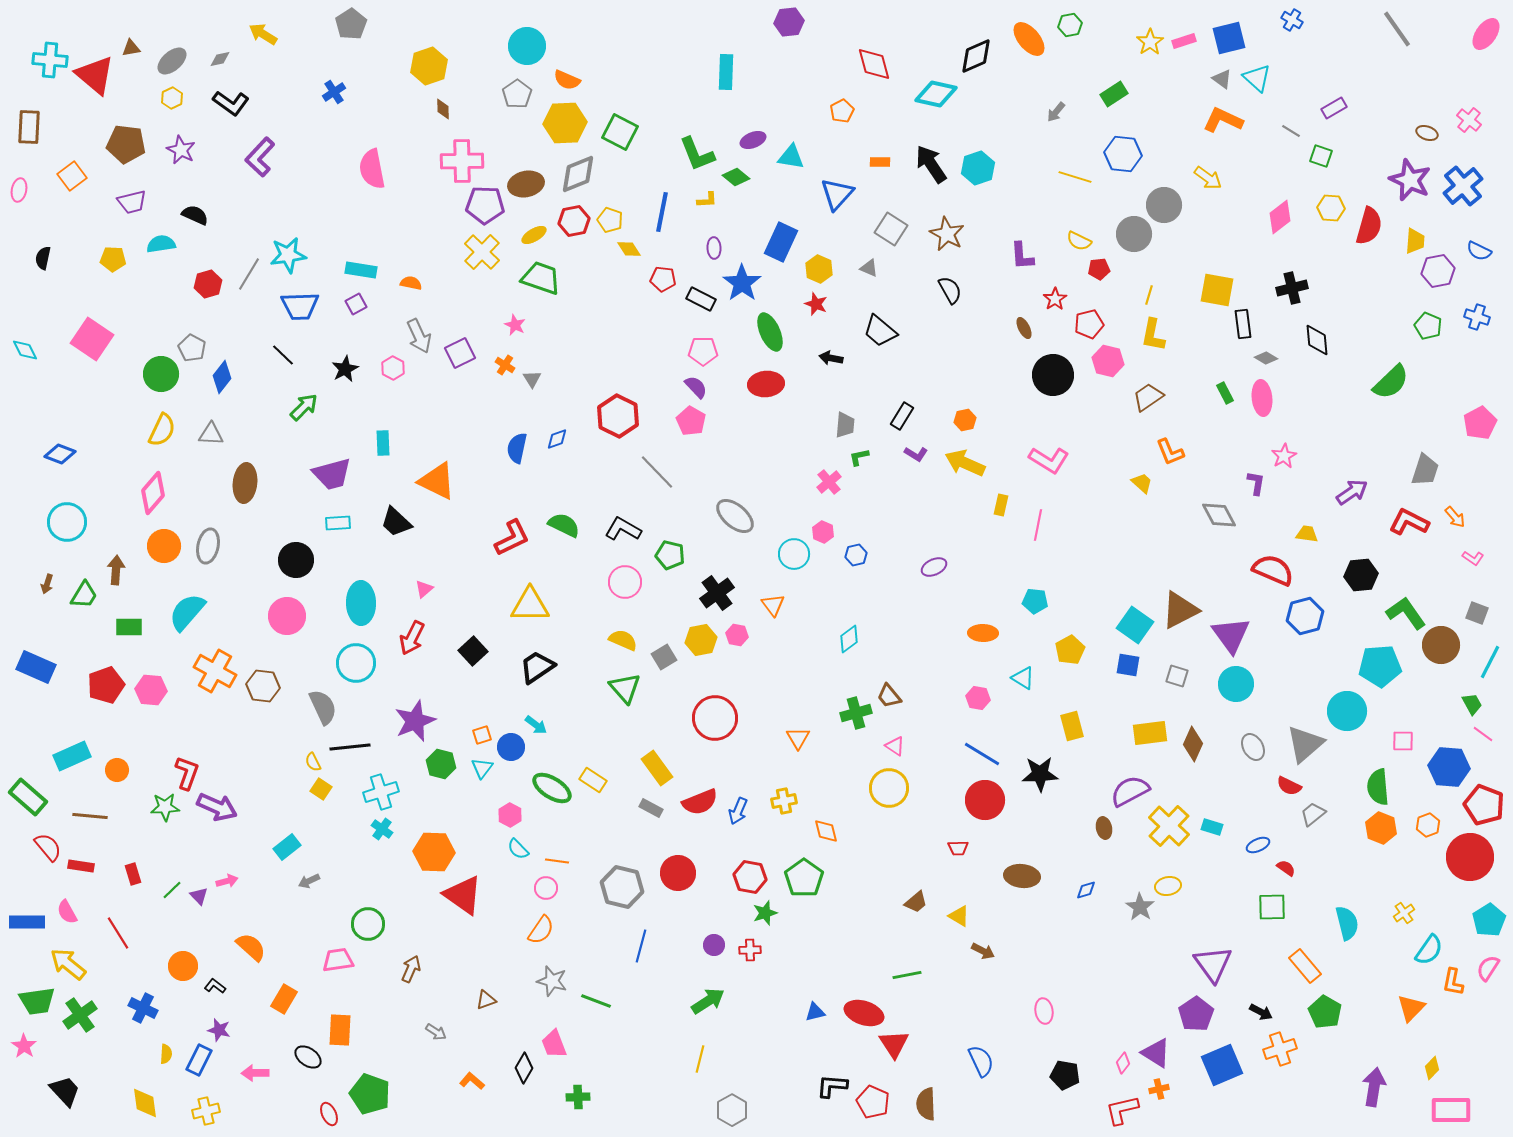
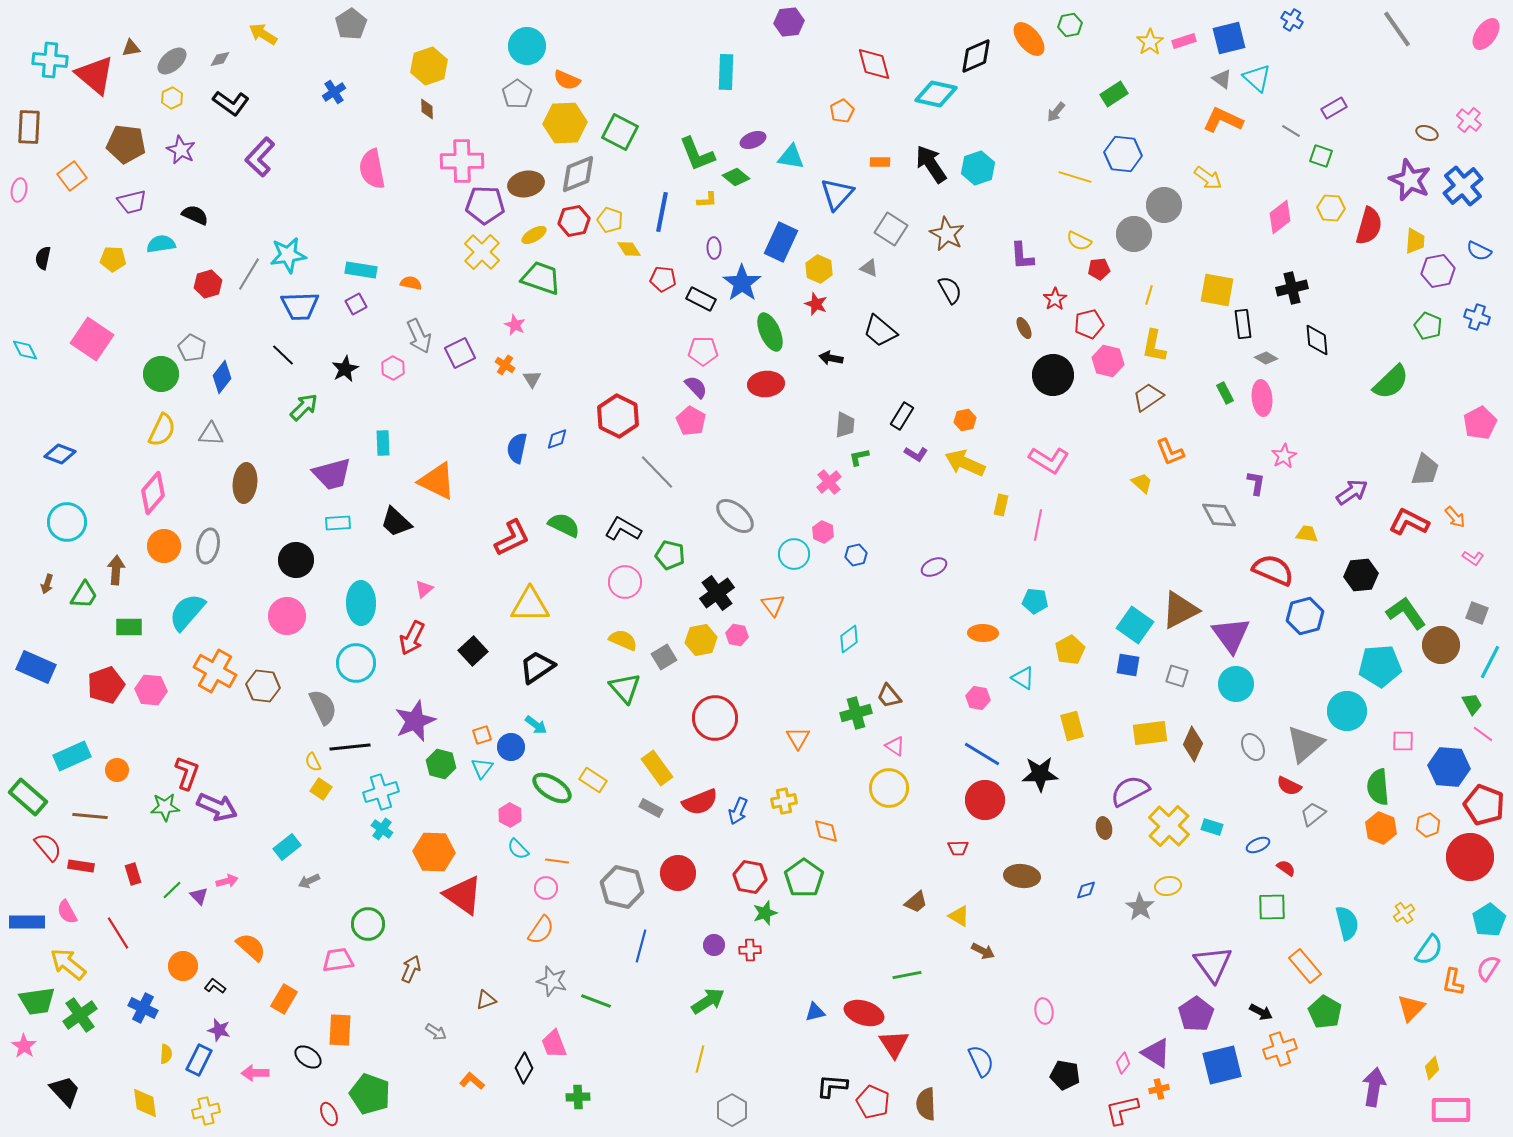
brown diamond at (443, 109): moved 16 px left
yellow L-shape at (1153, 335): moved 1 px right, 11 px down
blue square at (1222, 1065): rotated 9 degrees clockwise
